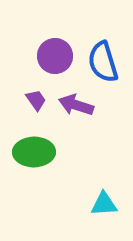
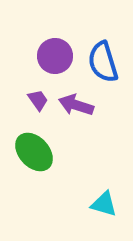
purple trapezoid: moved 2 px right
green ellipse: rotated 48 degrees clockwise
cyan triangle: rotated 20 degrees clockwise
